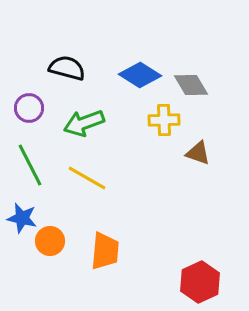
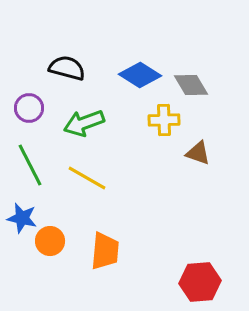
red hexagon: rotated 21 degrees clockwise
